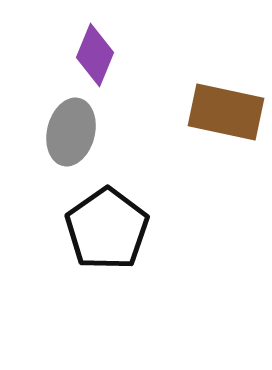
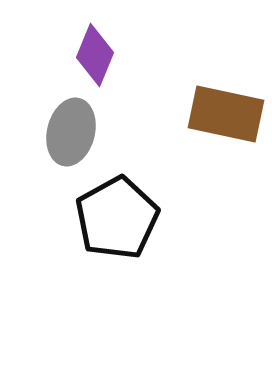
brown rectangle: moved 2 px down
black pentagon: moved 10 px right, 11 px up; rotated 6 degrees clockwise
